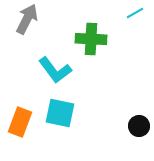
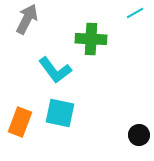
black circle: moved 9 px down
